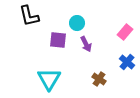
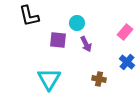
brown cross: rotated 24 degrees counterclockwise
